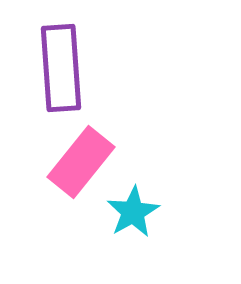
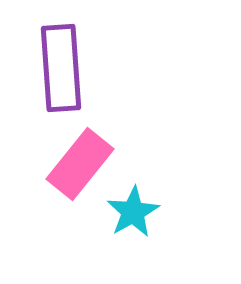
pink rectangle: moved 1 px left, 2 px down
